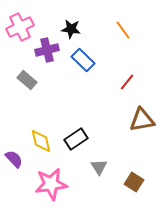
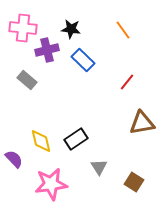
pink cross: moved 3 px right, 1 px down; rotated 32 degrees clockwise
brown triangle: moved 3 px down
